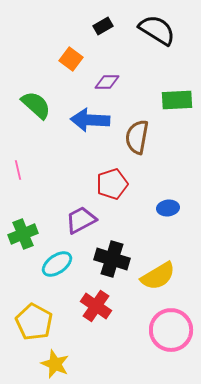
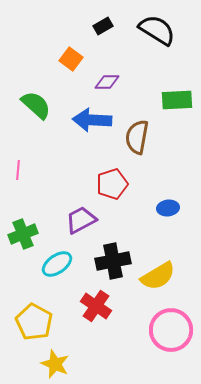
blue arrow: moved 2 px right
pink line: rotated 18 degrees clockwise
black cross: moved 1 px right, 2 px down; rotated 28 degrees counterclockwise
